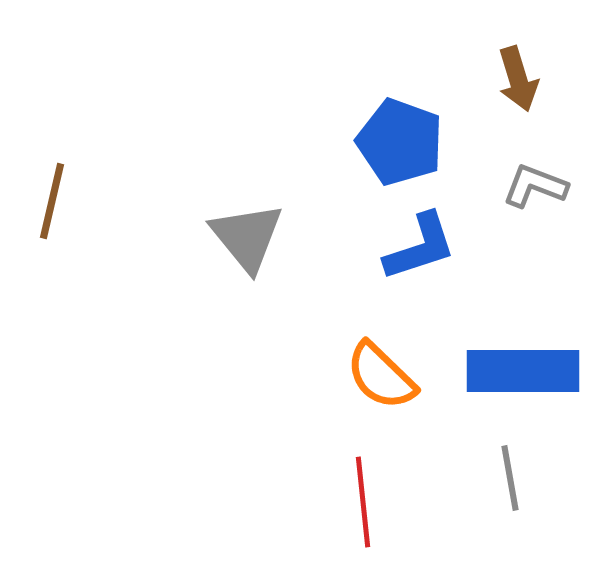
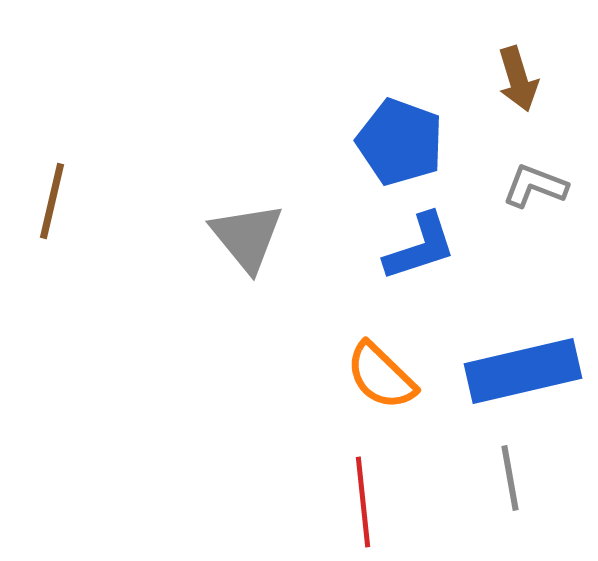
blue rectangle: rotated 13 degrees counterclockwise
